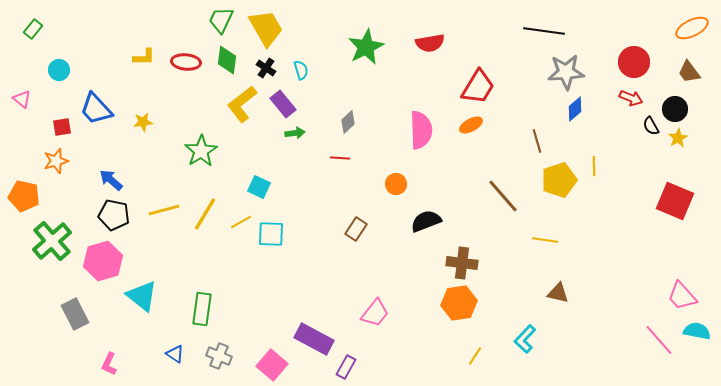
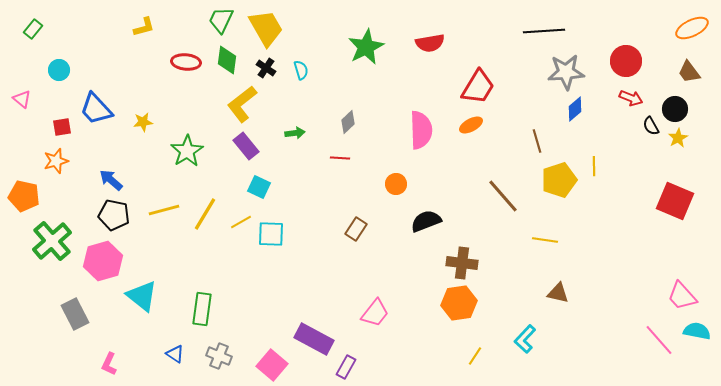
black line at (544, 31): rotated 12 degrees counterclockwise
yellow L-shape at (144, 57): moved 30 px up; rotated 15 degrees counterclockwise
red circle at (634, 62): moved 8 px left, 1 px up
purple rectangle at (283, 104): moved 37 px left, 42 px down
green star at (201, 151): moved 14 px left
